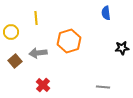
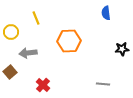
yellow line: rotated 16 degrees counterclockwise
orange hexagon: rotated 15 degrees clockwise
black star: moved 1 px down
gray arrow: moved 10 px left
brown square: moved 5 px left, 11 px down
gray line: moved 3 px up
